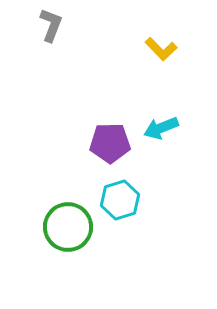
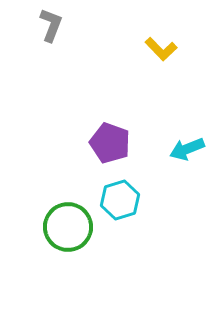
cyan arrow: moved 26 px right, 21 px down
purple pentagon: rotated 21 degrees clockwise
